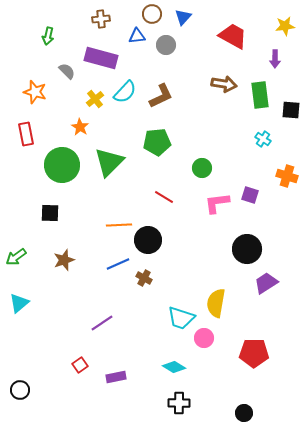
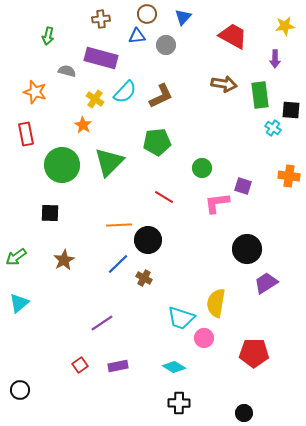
brown circle at (152, 14): moved 5 px left
gray semicircle at (67, 71): rotated 30 degrees counterclockwise
yellow cross at (95, 99): rotated 18 degrees counterclockwise
orange star at (80, 127): moved 3 px right, 2 px up
cyan cross at (263, 139): moved 10 px right, 11 px up
orange cross at (287, 176): moved 2 px right; rotated 10 degrees counterclockwise
purple square at (250, 195): moved 7 px left, 9 px up
brown star at (64, 260): rotated 10 degrees counterclockwise
blue line at (118, 264): rotated 20 degrees counterclockwise
purple rectangle at (116, 377): moved 2 px right, 11 px up
